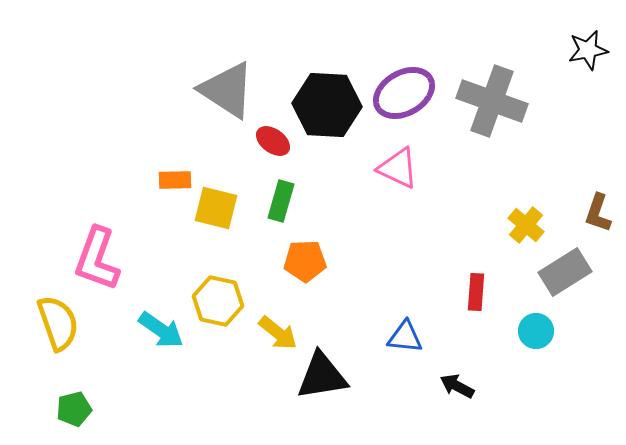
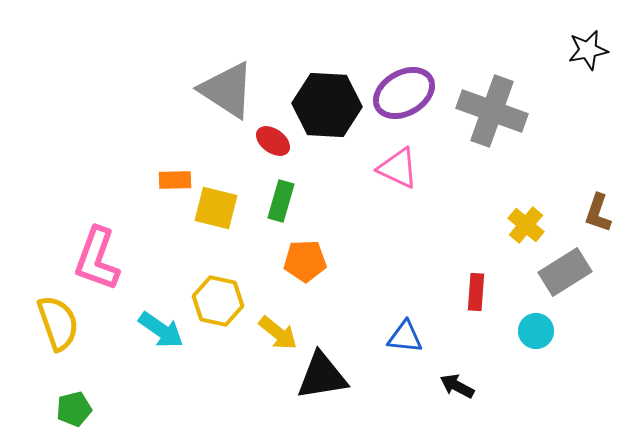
gray cross: moved 10 px down
